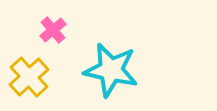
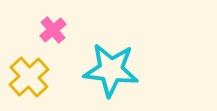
cyan star: rotated 6 degrees counterclockwise
